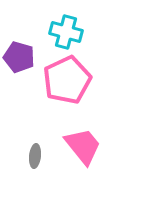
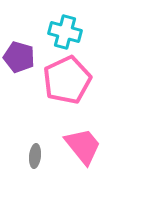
cyan cross: moved 1 px left
